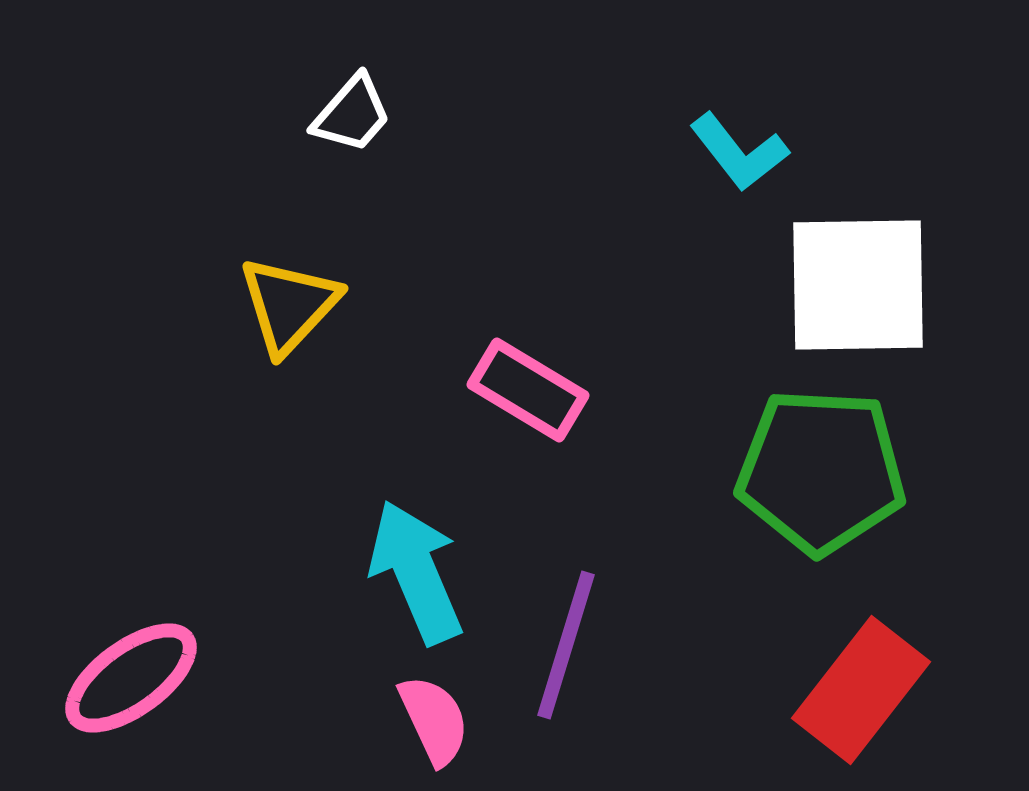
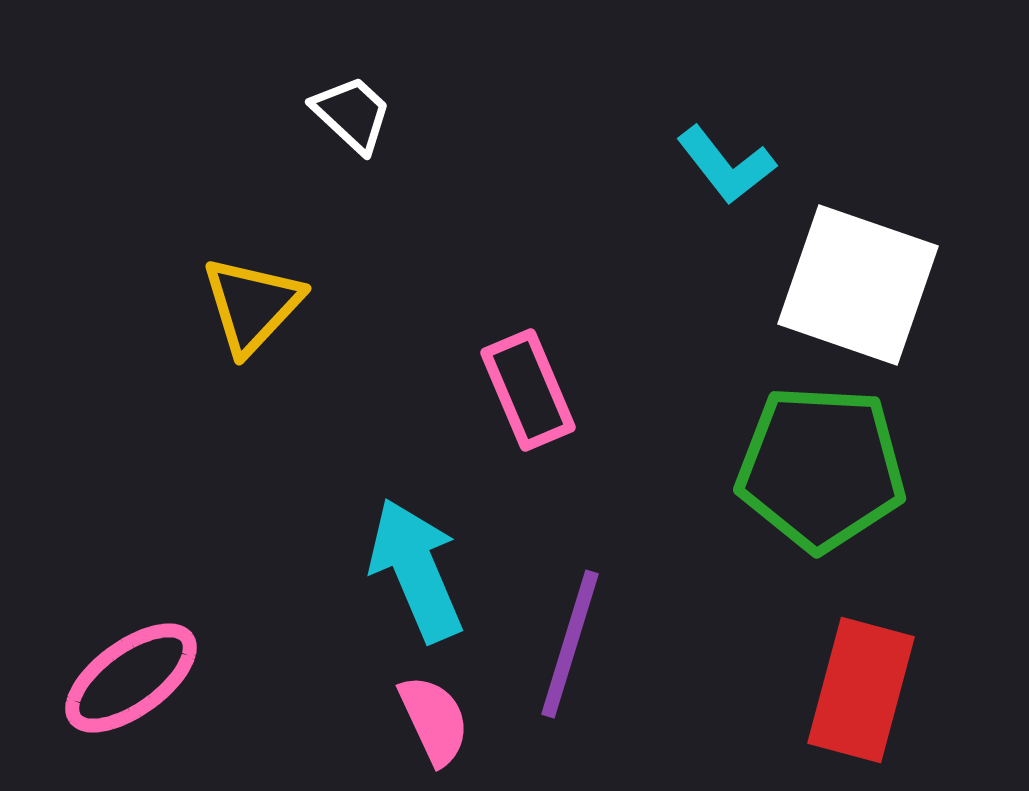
white trapezoid: rotated 88 degrees counterclockwise
cyan L-shape: moved 13 px left, 13 px down
white square: rotated 20 degrees clockwise
yellow triangle: moved 37 px left
pink rectangle: rotated 36 degrees clockwise
green pentagon: moved 3 px up
cyan arrow: moved 2 px up
purple line: moved 4 px right, 1 px up
red rectangle: rotated 23 degrees counterclockwise
